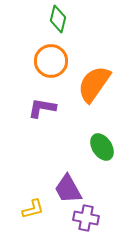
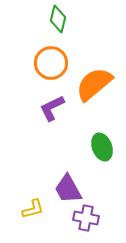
orange circle: moved 2 px down
orange semicircle: rotated 15 degrees clockwise
purple L-shape: moved 10 px right; rotated 36 degrees counterclockwise
green ellipse: rotated 12 degrees clockwise
